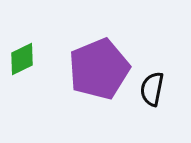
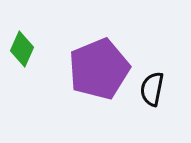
green diamond: moved 10 px up; rotated 40 degrees counterclockwise
